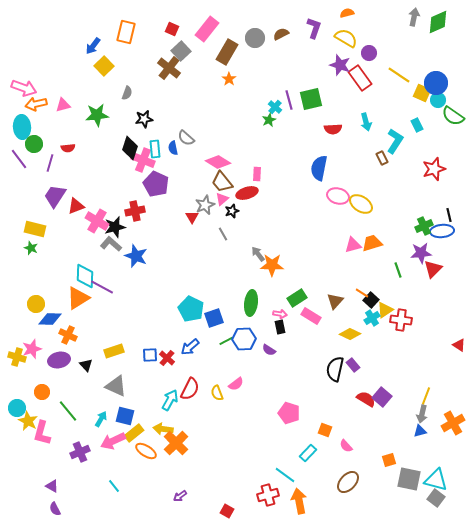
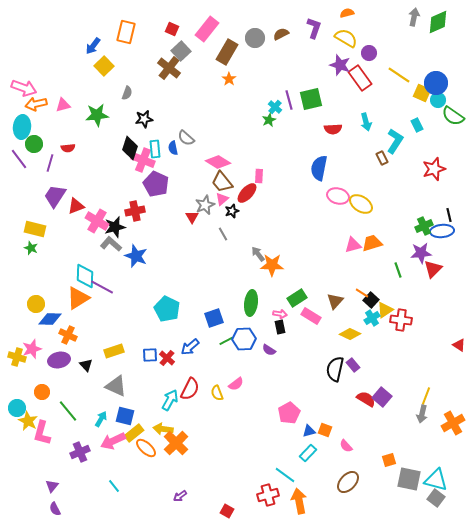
cyan ellipse at (22, 127): rotated 10 degrees clockwise
pink rectangle at (257, 174): moved 2 px right, 2 px down
red ellipse at (247, 193): rotated 30 degrees counterclockwise
cyan pentagon at (191, 309): moved 24 px left
pink pentagon at (289, 413): rotated 25 degrees clockwise
blue triangle at (420, 431): moved 111 px left
orange ellipse at (146, 451): moved 3 px up; rotated 10 degrees clockwise
purple triangle at (52, 486): rotated 40 degrees clockwise
